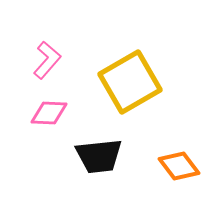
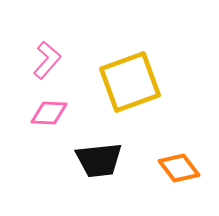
yellow square: rotated 10 degrees clockwise
black trapezoid: moved 4 px down
orange diamond: moved 2 px down
